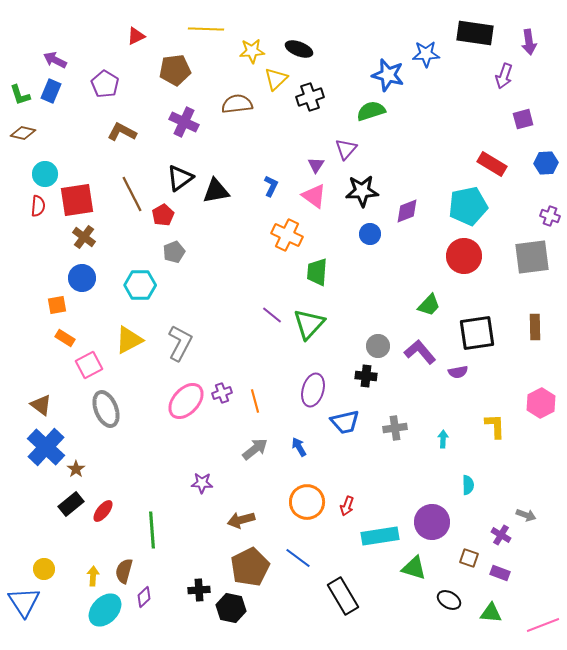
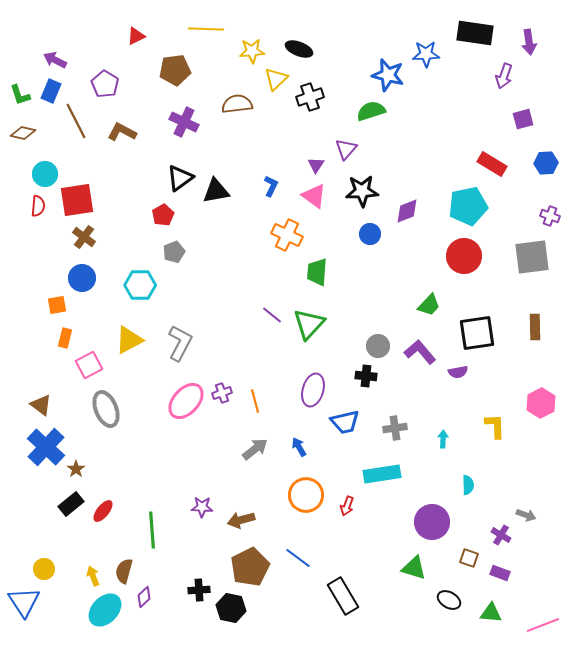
brown line at (132, 194): moved 56 px left, 73 px up
orange rectangle at (65, 338): rotated 72 degrees clockwise
purple star at (202, 483): moved 24 px down
orange circle at (307, 502): moved 1 px left, 7 px up
cyan rectangle at (380, 536): moved 2 px right, 62 px up
yellow arrow at (93, 576): rotated 24 degrees counterclockwise
